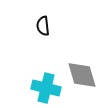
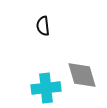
cyan cross: rotated 20 degrees counterclockwise
